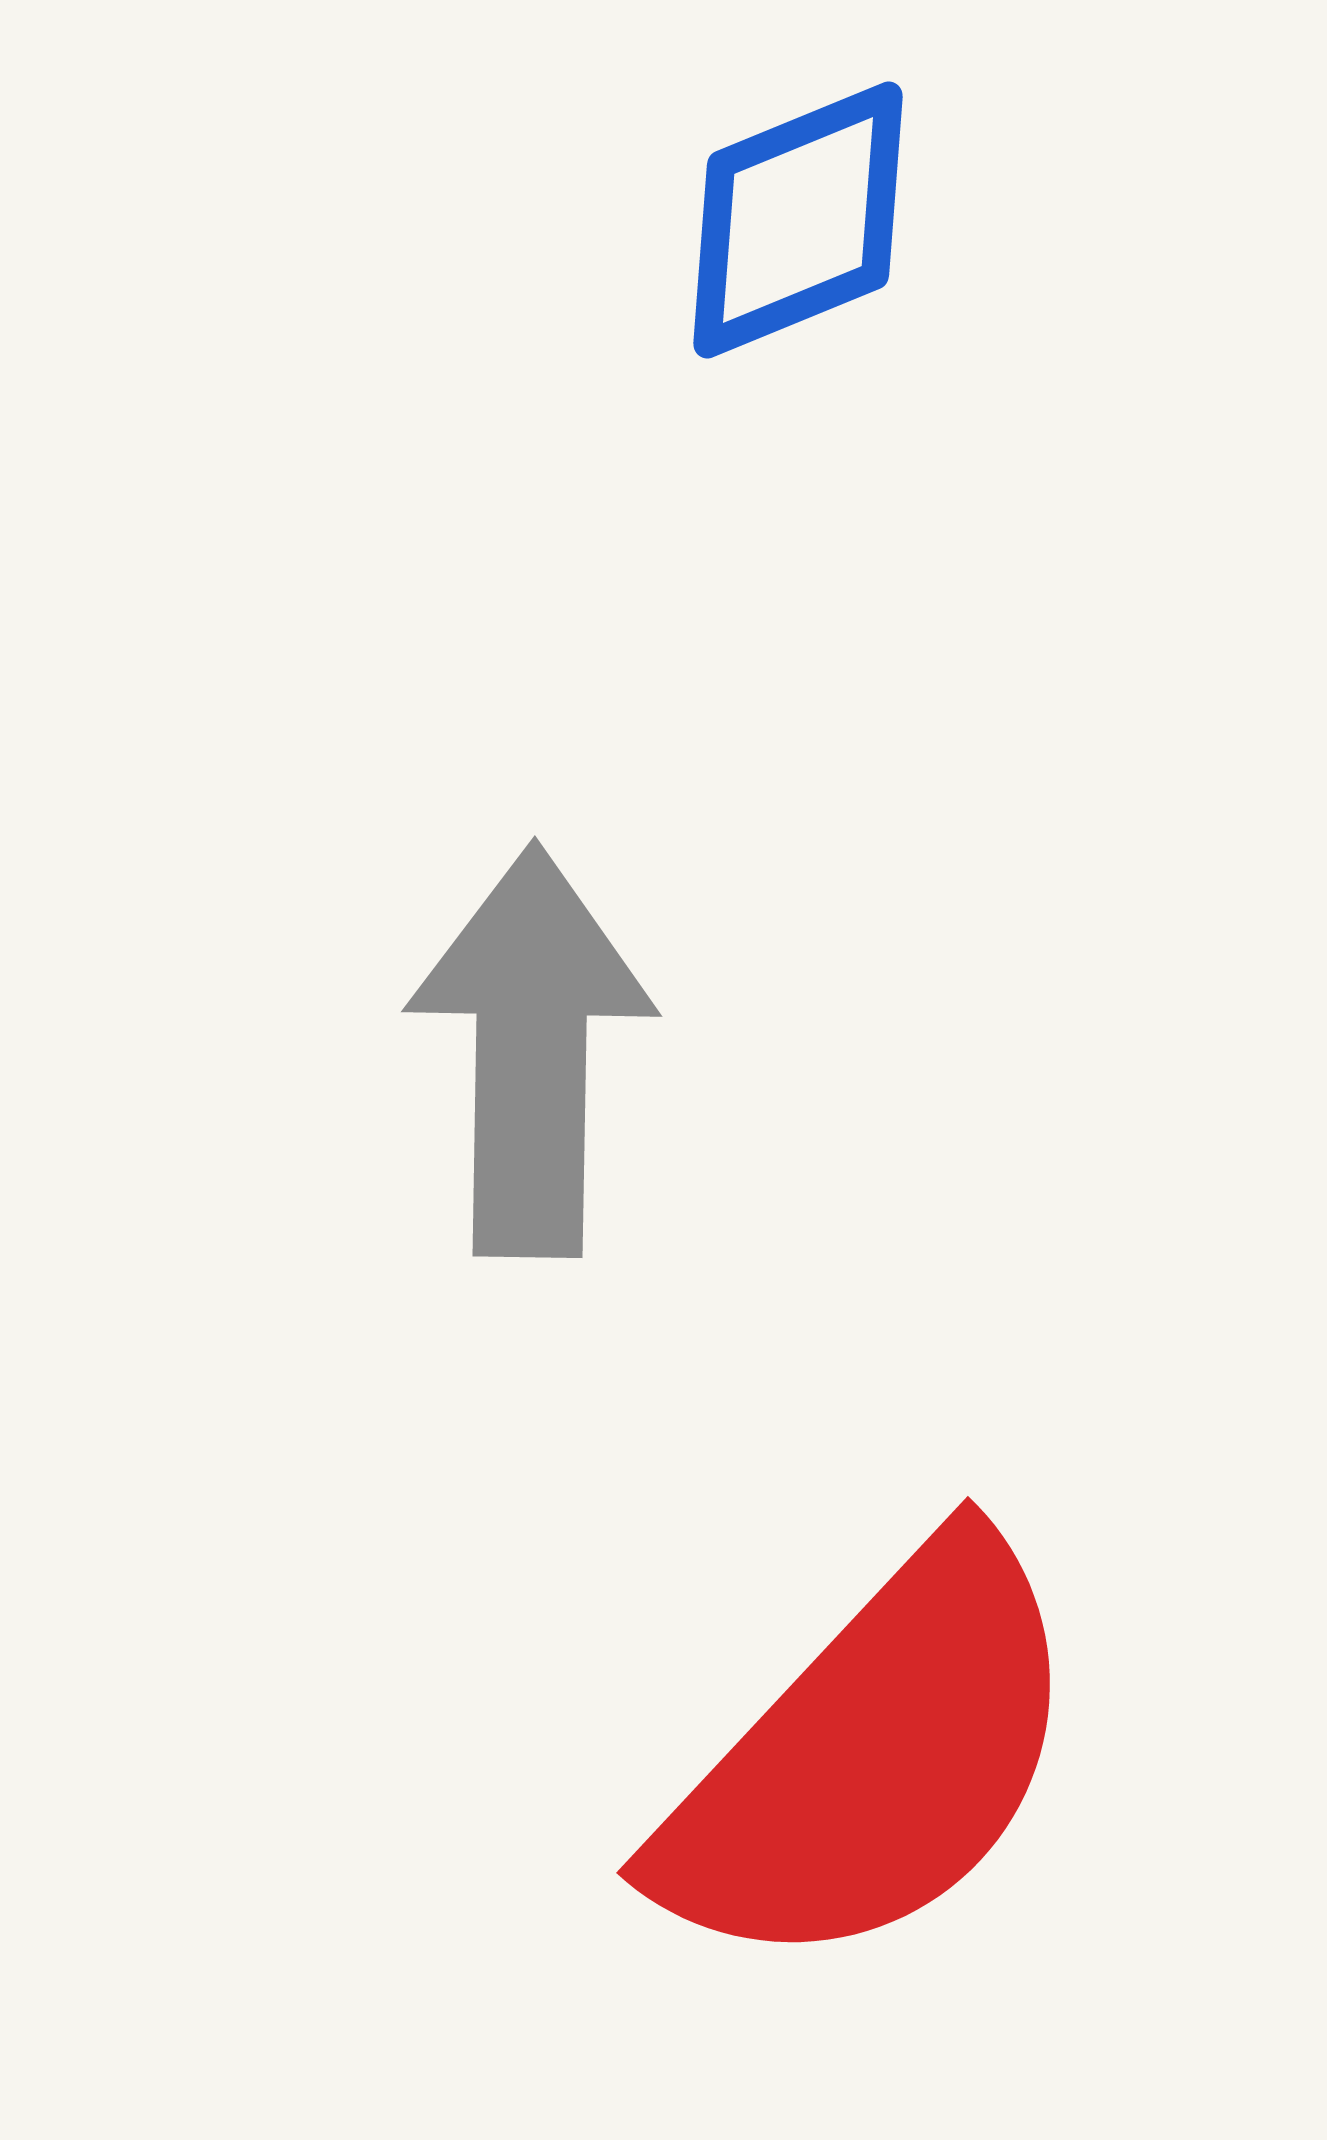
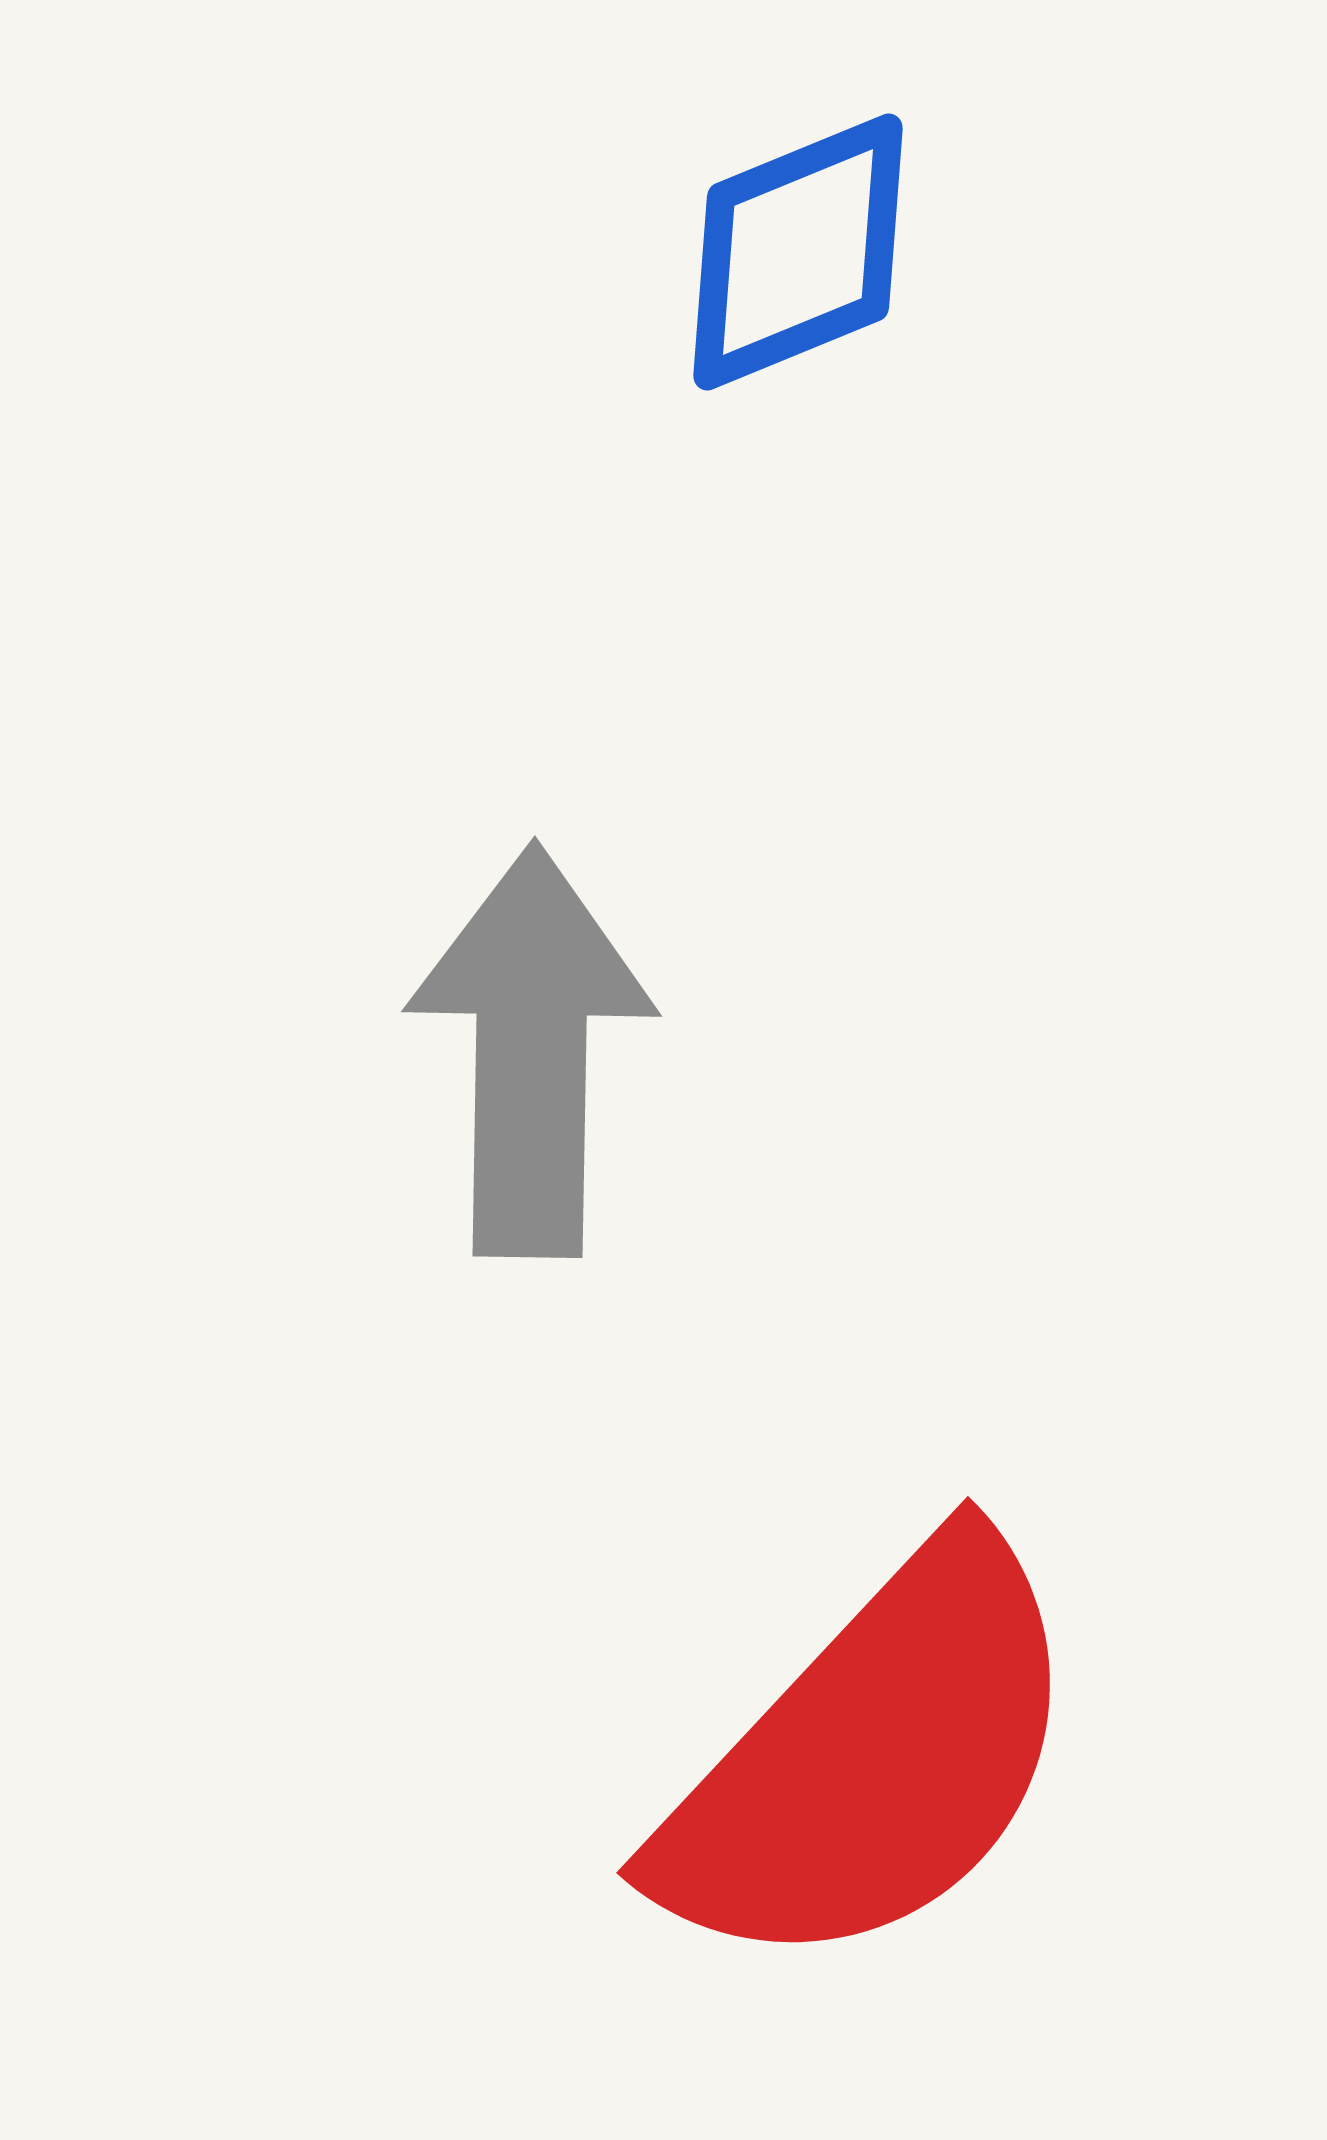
blue diamond: moved 32 px down
